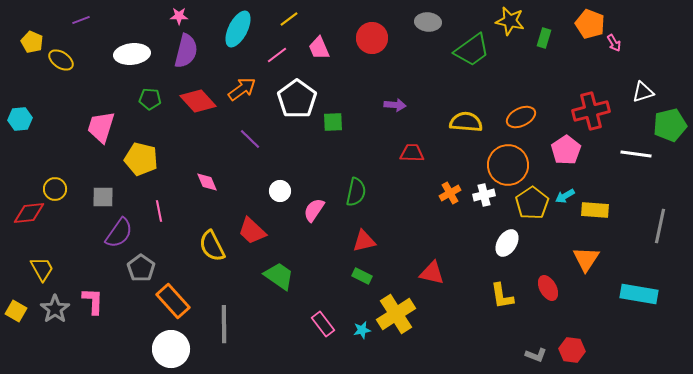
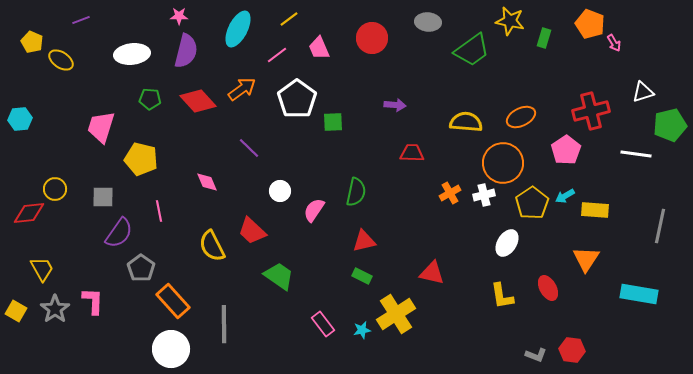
purple line at (250, 139): moved 1 px left, 9 px down
orange circle at (508, 165): moved 5 px left, 2 px up
